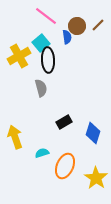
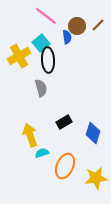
yellow arrow: moved 15 px right, 2 px up
yellow star: rotated 30 degrees clockwise
